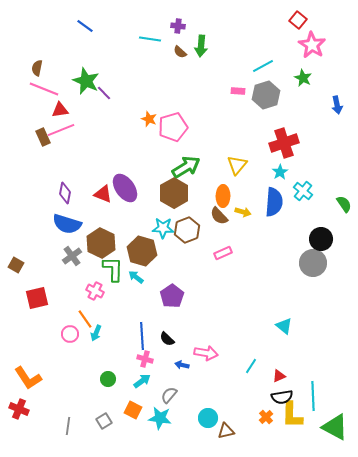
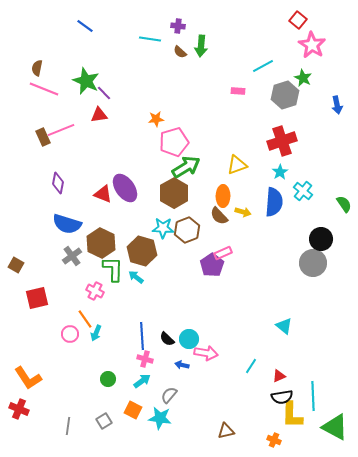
gray hexagon at (266, 95): moved 19 px right
red triangle at (60, 110): moved 39 px right, 5 px down
orange star at (149, 119): moved 7 px right; rotated 28 degrees counterclockwise
pink pentagon at (173, 127): moved 1 px right, 15 px down
red cross at (284, 143): moved 2 px left, 2 px up
yellow triangle at (237, 165): rotated 30 degrees clockwise
purple diamond at (65, 193): moved 7 px left, 10 px up
purple pentagon at (172, 296): moved 40 px right, 31 px up
orange cross at (266, 417): moved 8 px right, 23 px down; rotated 24 degrees counterclockwise
cyan circle at (208, 418): moved 19 px left, 79 px up
